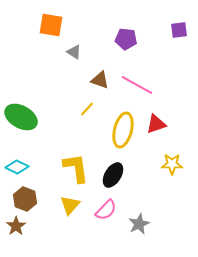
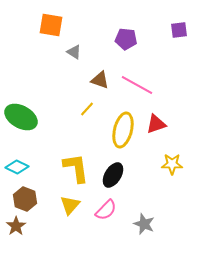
gray star: moved 5 px right; rotated 25 degrees counterclockwise
